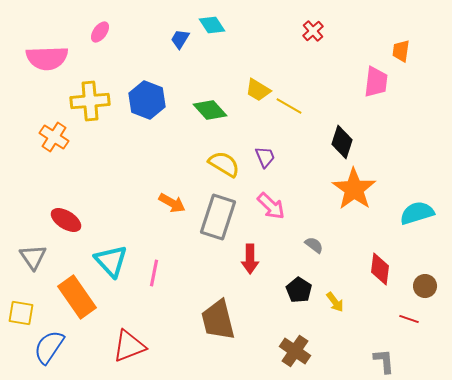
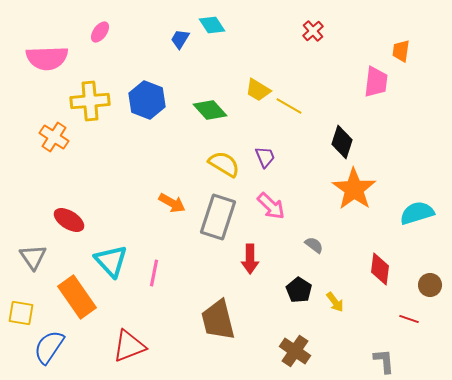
red ellipse: moved 3 px right
brown circle: moved 5 px right, 1 px up
